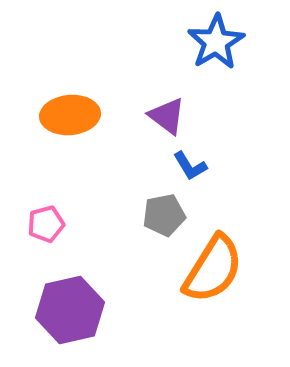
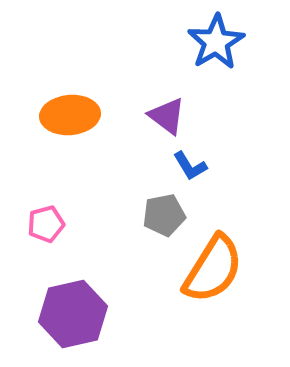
purple hexagon: moved 3 px right, 4 px down
